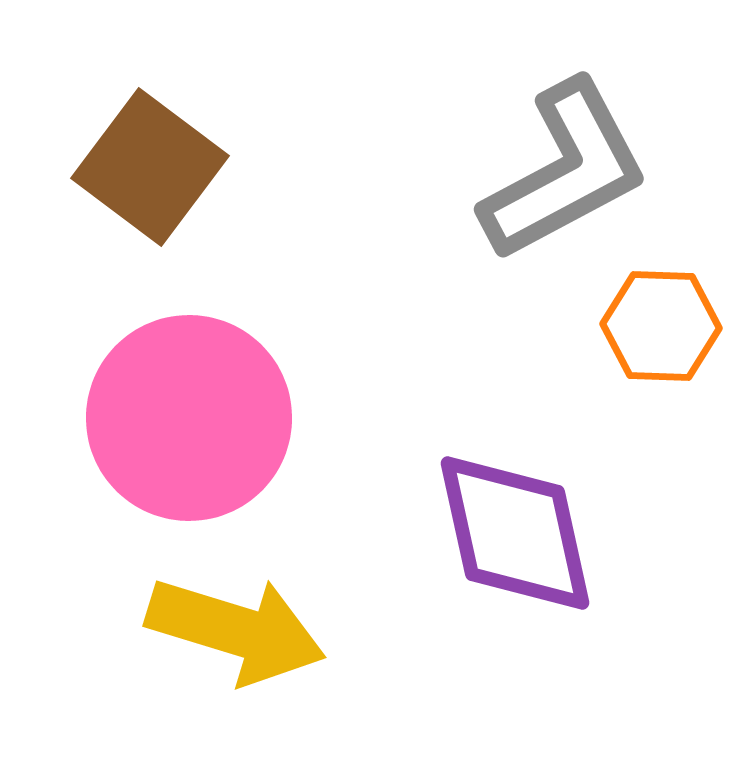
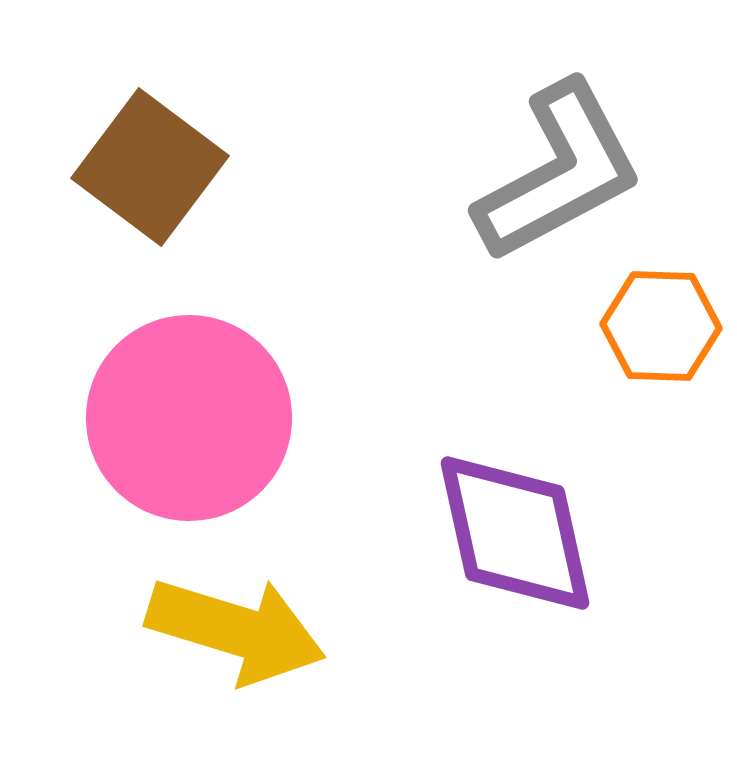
gray L-shape: moved 6 px left, 1 px down
